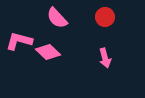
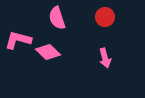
pink semicircle: rotated 25 degrees clockwise
pink L-shape: moved 1 px left, 1 px up
